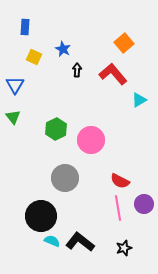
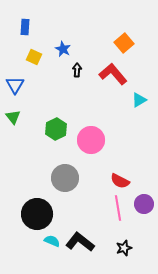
black circle: moved 4 px left, 2 px up
